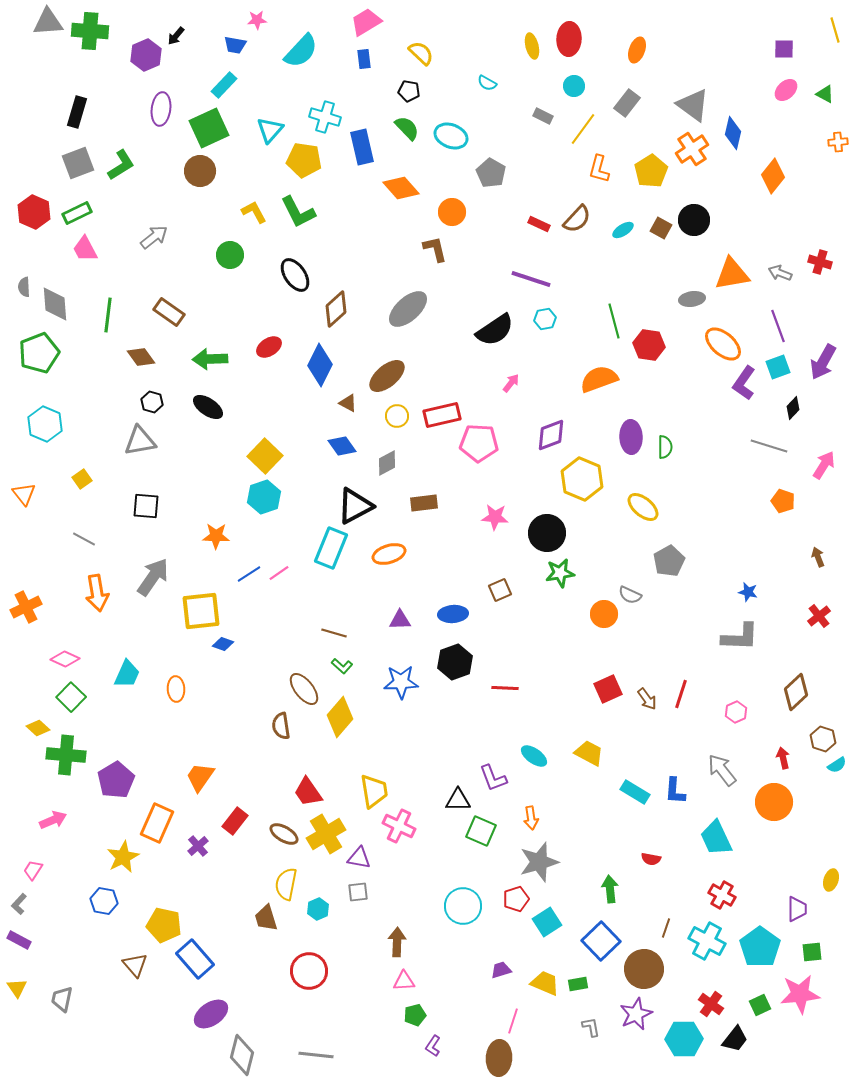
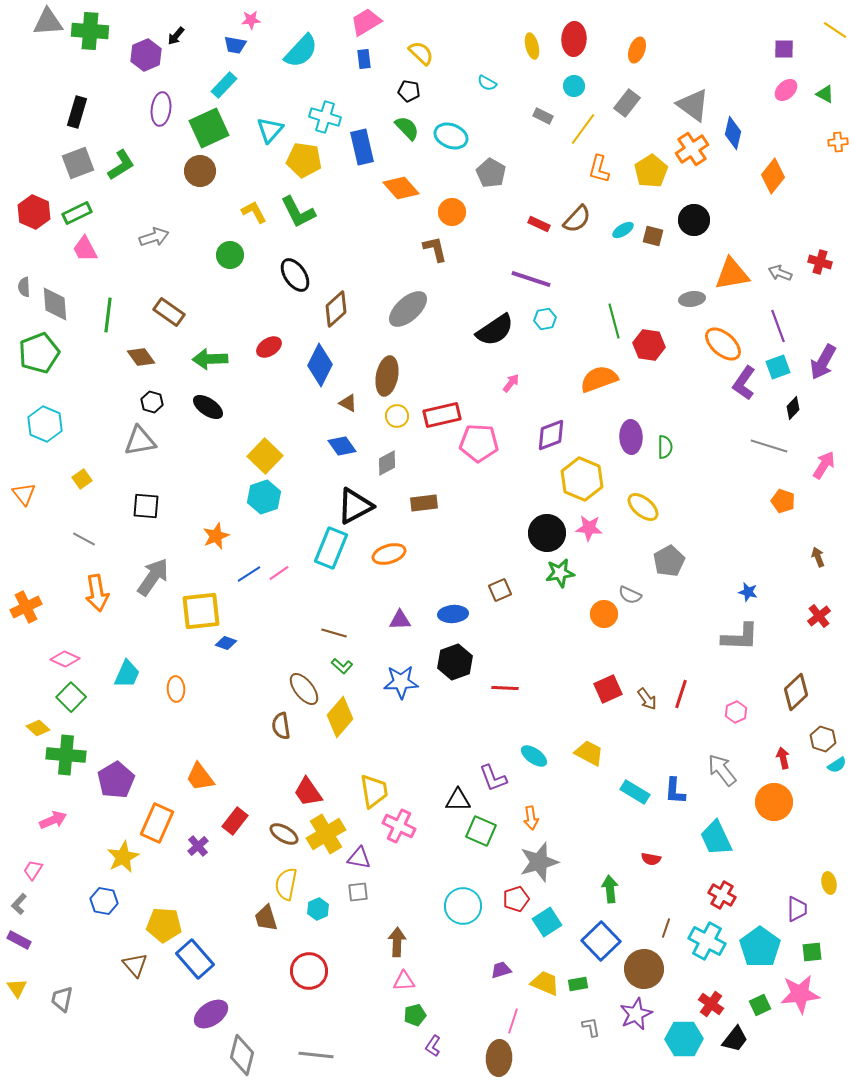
pink star at (257, 20): moved 6 px left
yellow line at (835, 30): rotated 40 degrees counterclockwise
red ellipse at (569, 39): moved 5 px right
brown square at (661, 228): moved 8 px left, 8 px down; rotated 15 degrees counterclockwise
gray arrow at (154, 237): rotated 20 degrees clockwise
brown ellipse at (387, 376): rotated 39 degrees counterclockwise
pink star at (495, 517): moved 94 px right, 11 px down
orange star at (216, 536): rotated 24 degrees counterclockwise
blue diamond at (223, 644): moved 3 px right, 1 px up
orange trapezoid at (200, 777): rotated 72 degrees counterclockwise
yellow ellipse at (831, 880): moved 2 px left, 3 px down; rotated 30 degrees counterclockwise
yellow pentagon at (164, 925): rotated 8 degrees counterclockwise
